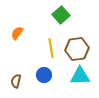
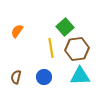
green square: moved 4 px right, 12 px down
orange semicircle: moved 2 px up
blue circle: moved 2 px down
brown semicircle: moved 4 px up
